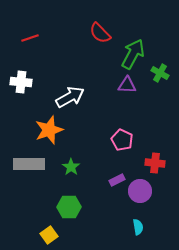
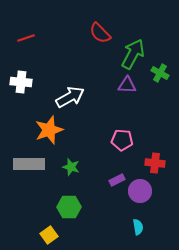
red line: moved 4 px left
pink pentagon: rotated 20 degrees counterclockwise
green star: rotated 18 degrees counterclockwise
